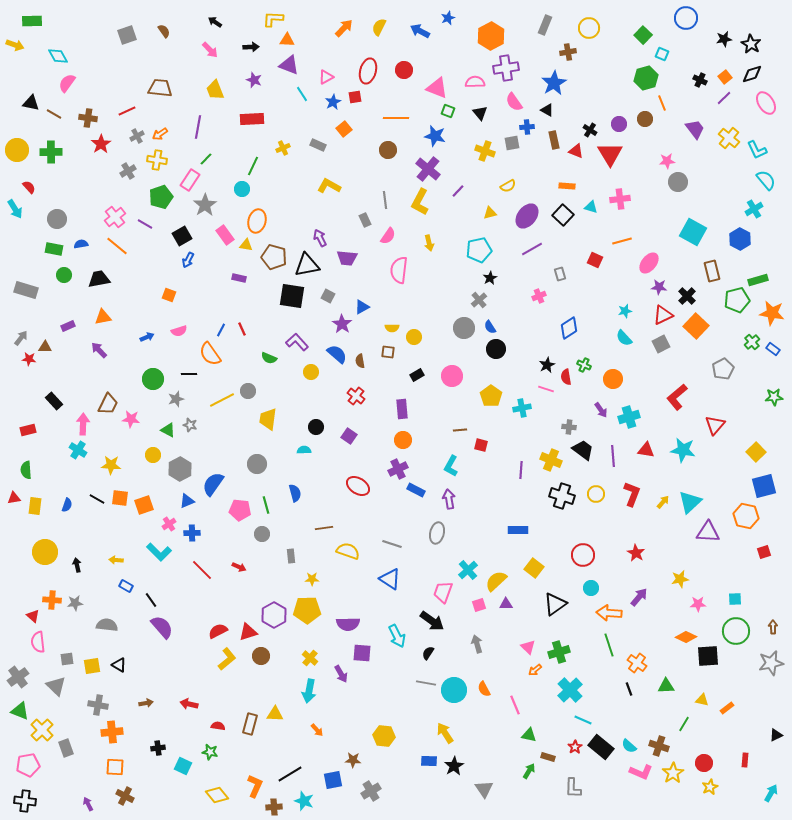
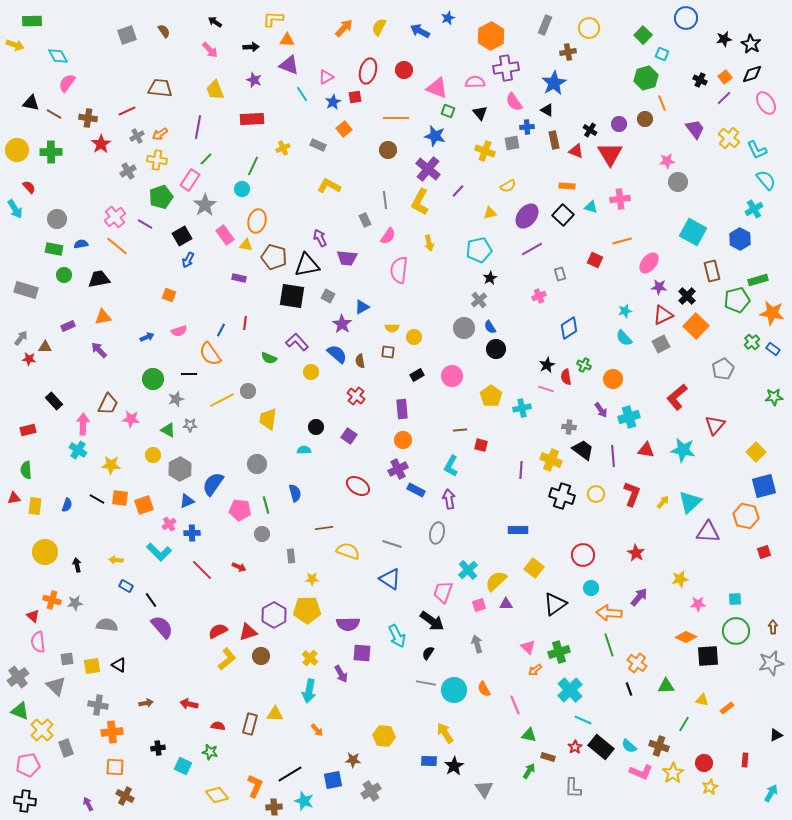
red line at (242, 329): moved 3 px right, 6 px up; rotated 32 degrees clockwise
gray star at (190, 425): rotated 16 degrees counterclockwise
orange cross at (52, 600): rotated 12 degrees clockwise
